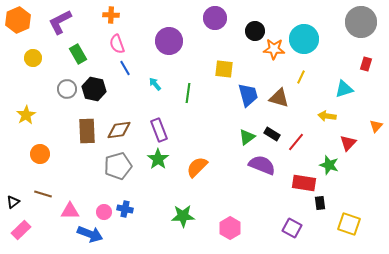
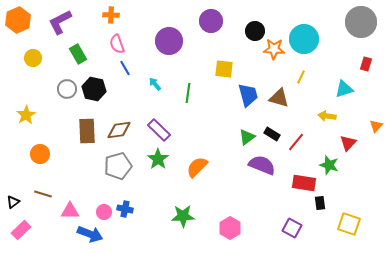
purple circle at (215, 18): moved 4 px left, 3 px down
purple rectangle at (159, 130): rotated 25 degrees counterclockwise
